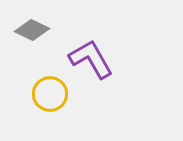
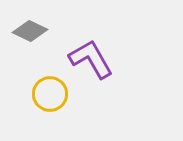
gray diamond: moved 2 px left, 1 px down
